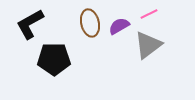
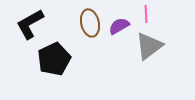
pink line: moved 3 px left; rotated 66 degrees counterclockwise
gray triangle: moved 1 px right, 1 px down
black pentagon: rotated 24 degrees counterclockwise
